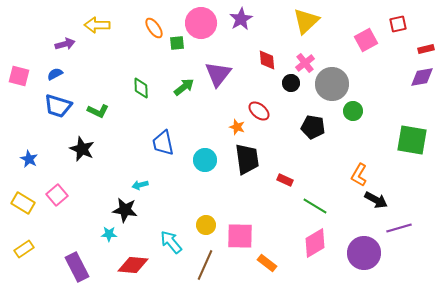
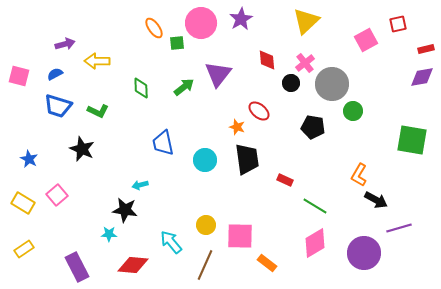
yellow arrow at (97, 25): moved 36 px down
